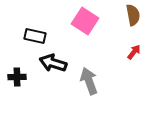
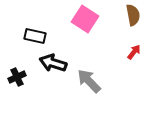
pink square: moved 2 px up
black cross: rotated 24 degrees counterclockwise
gray arrow: rotated 24 degrees counterclockwise
